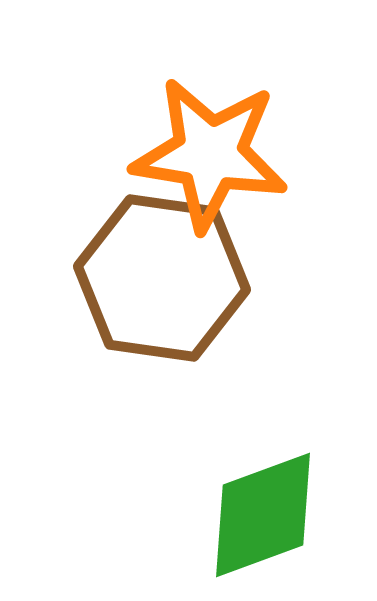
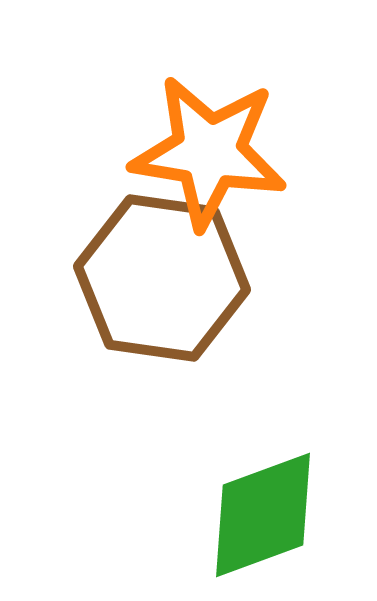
orange star: moved 1 px left, 2 px up
